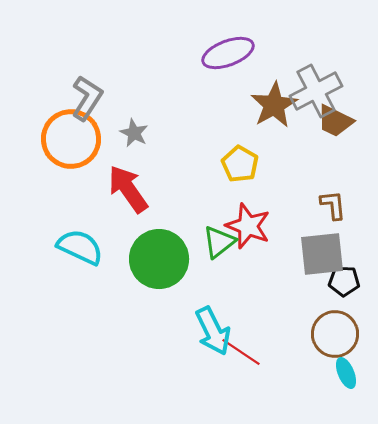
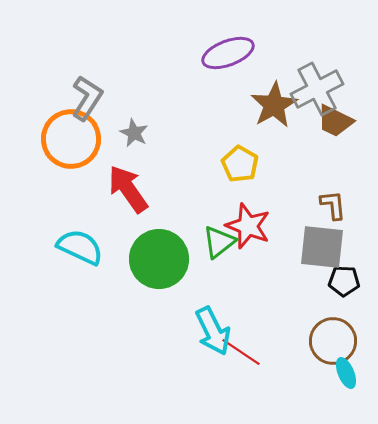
gray cross: moved 1 px right, 2 px up
gray square: moved 7 px up; rotated 12 degrees clockwise
brown circle: moved 2 px left, 7 px down
